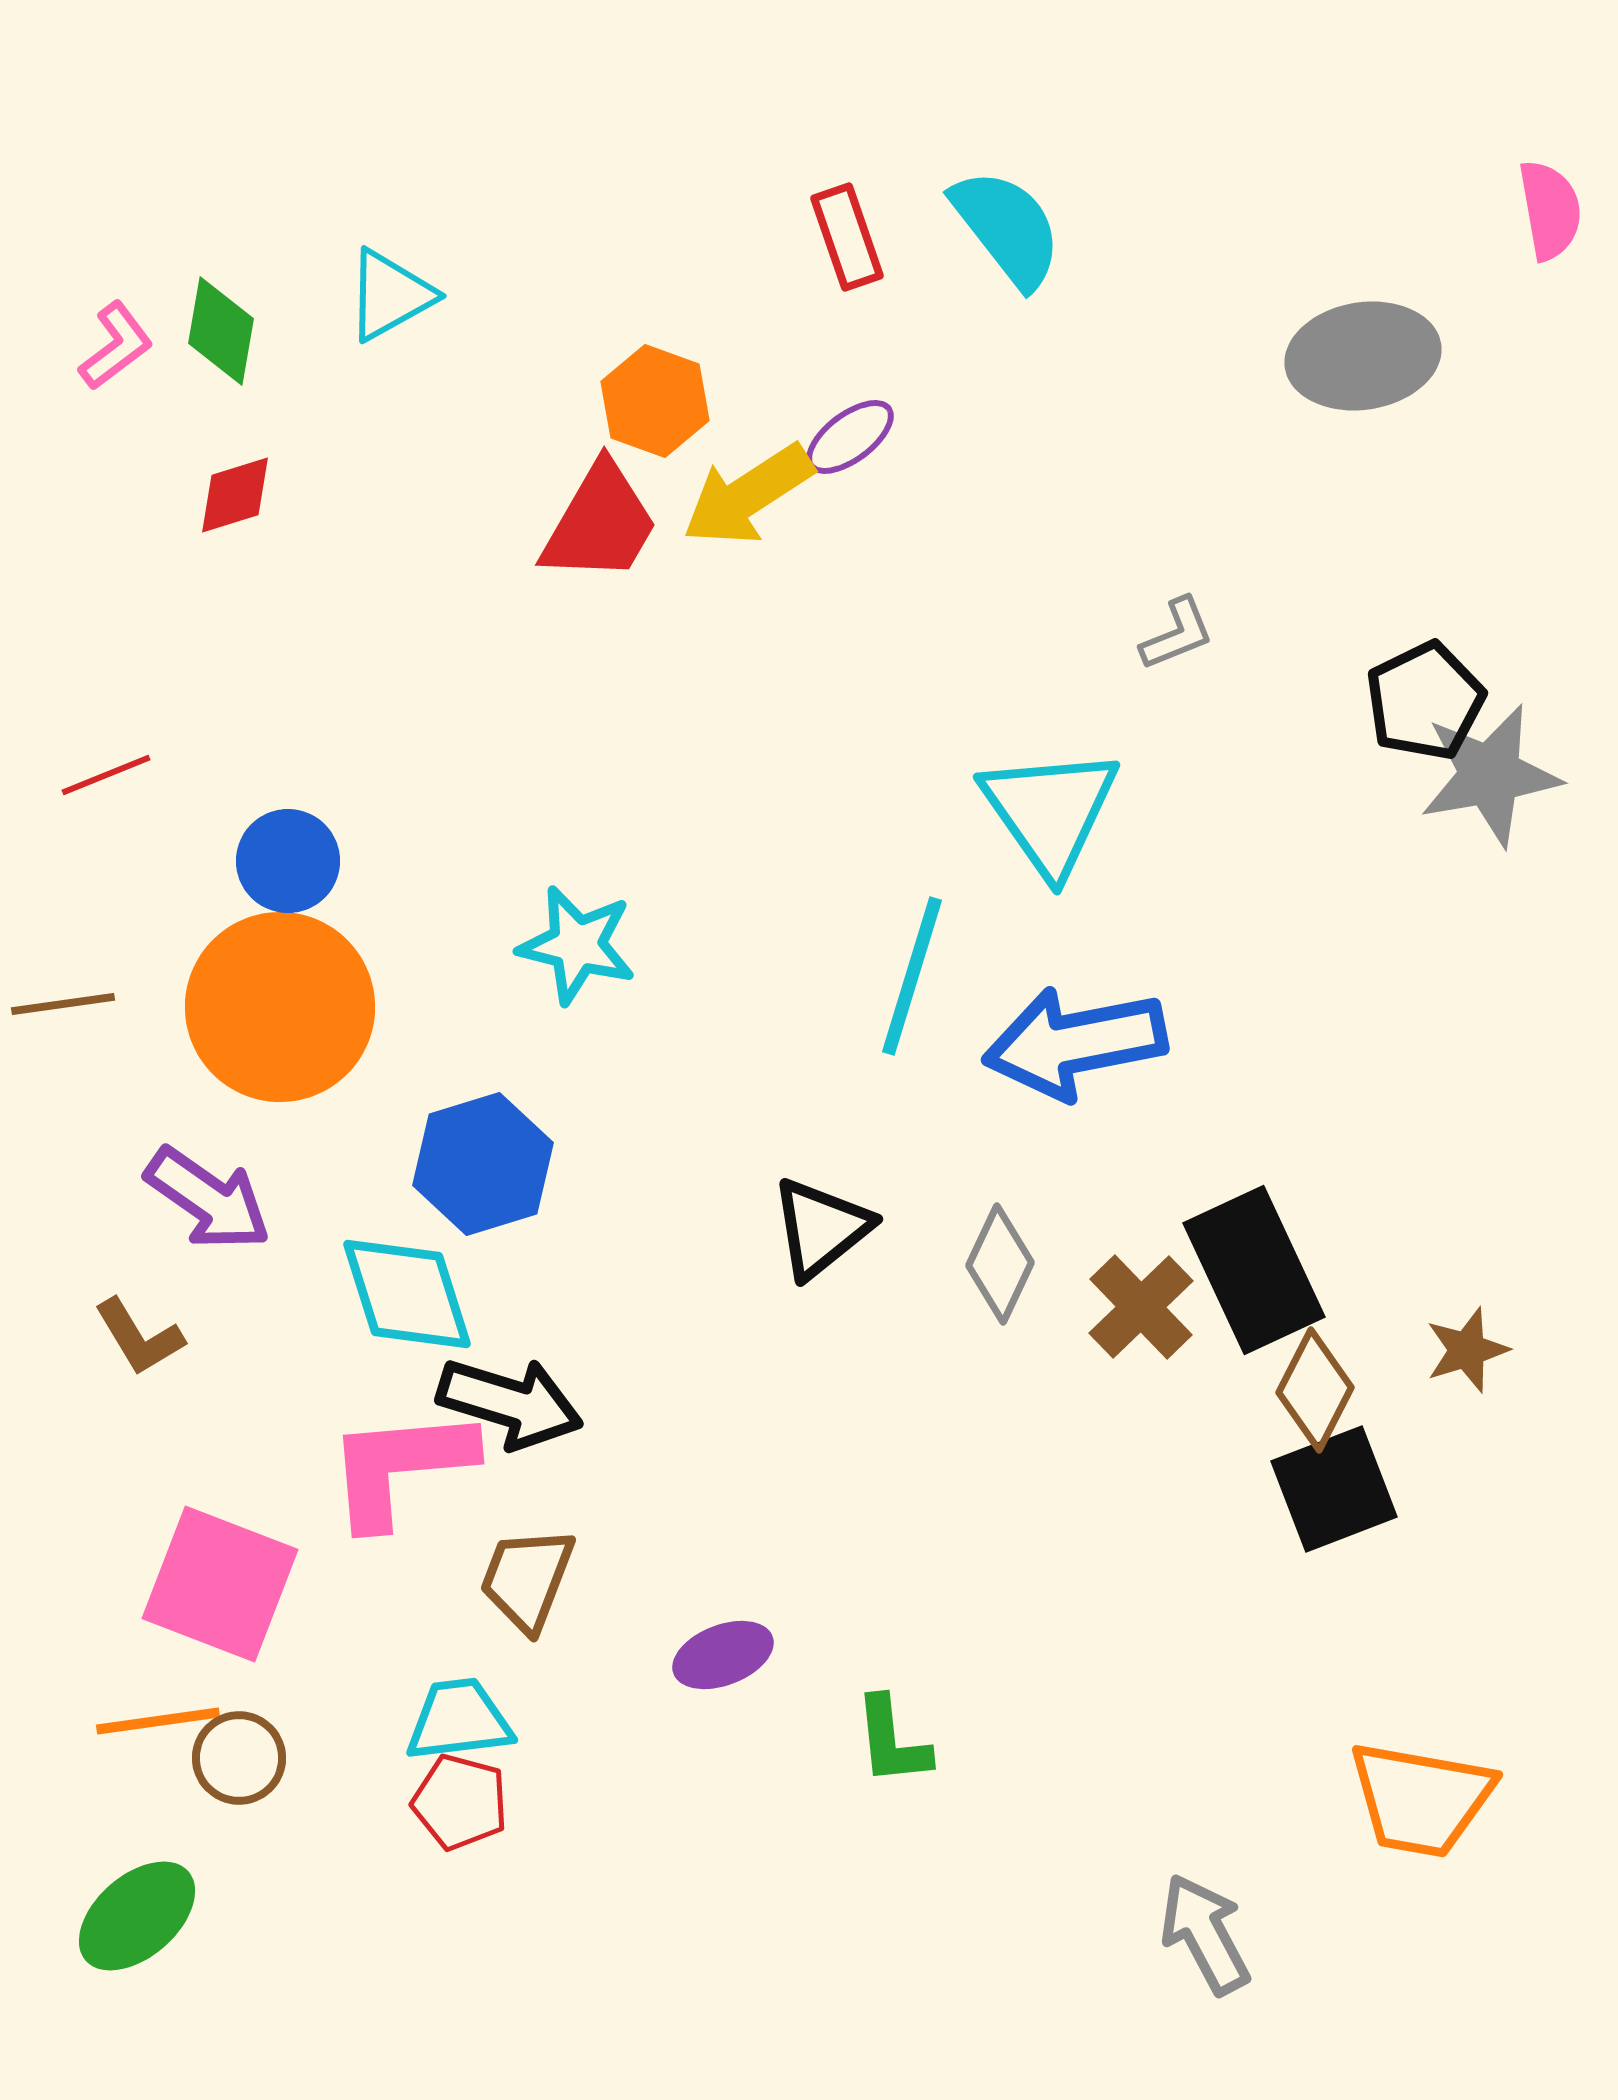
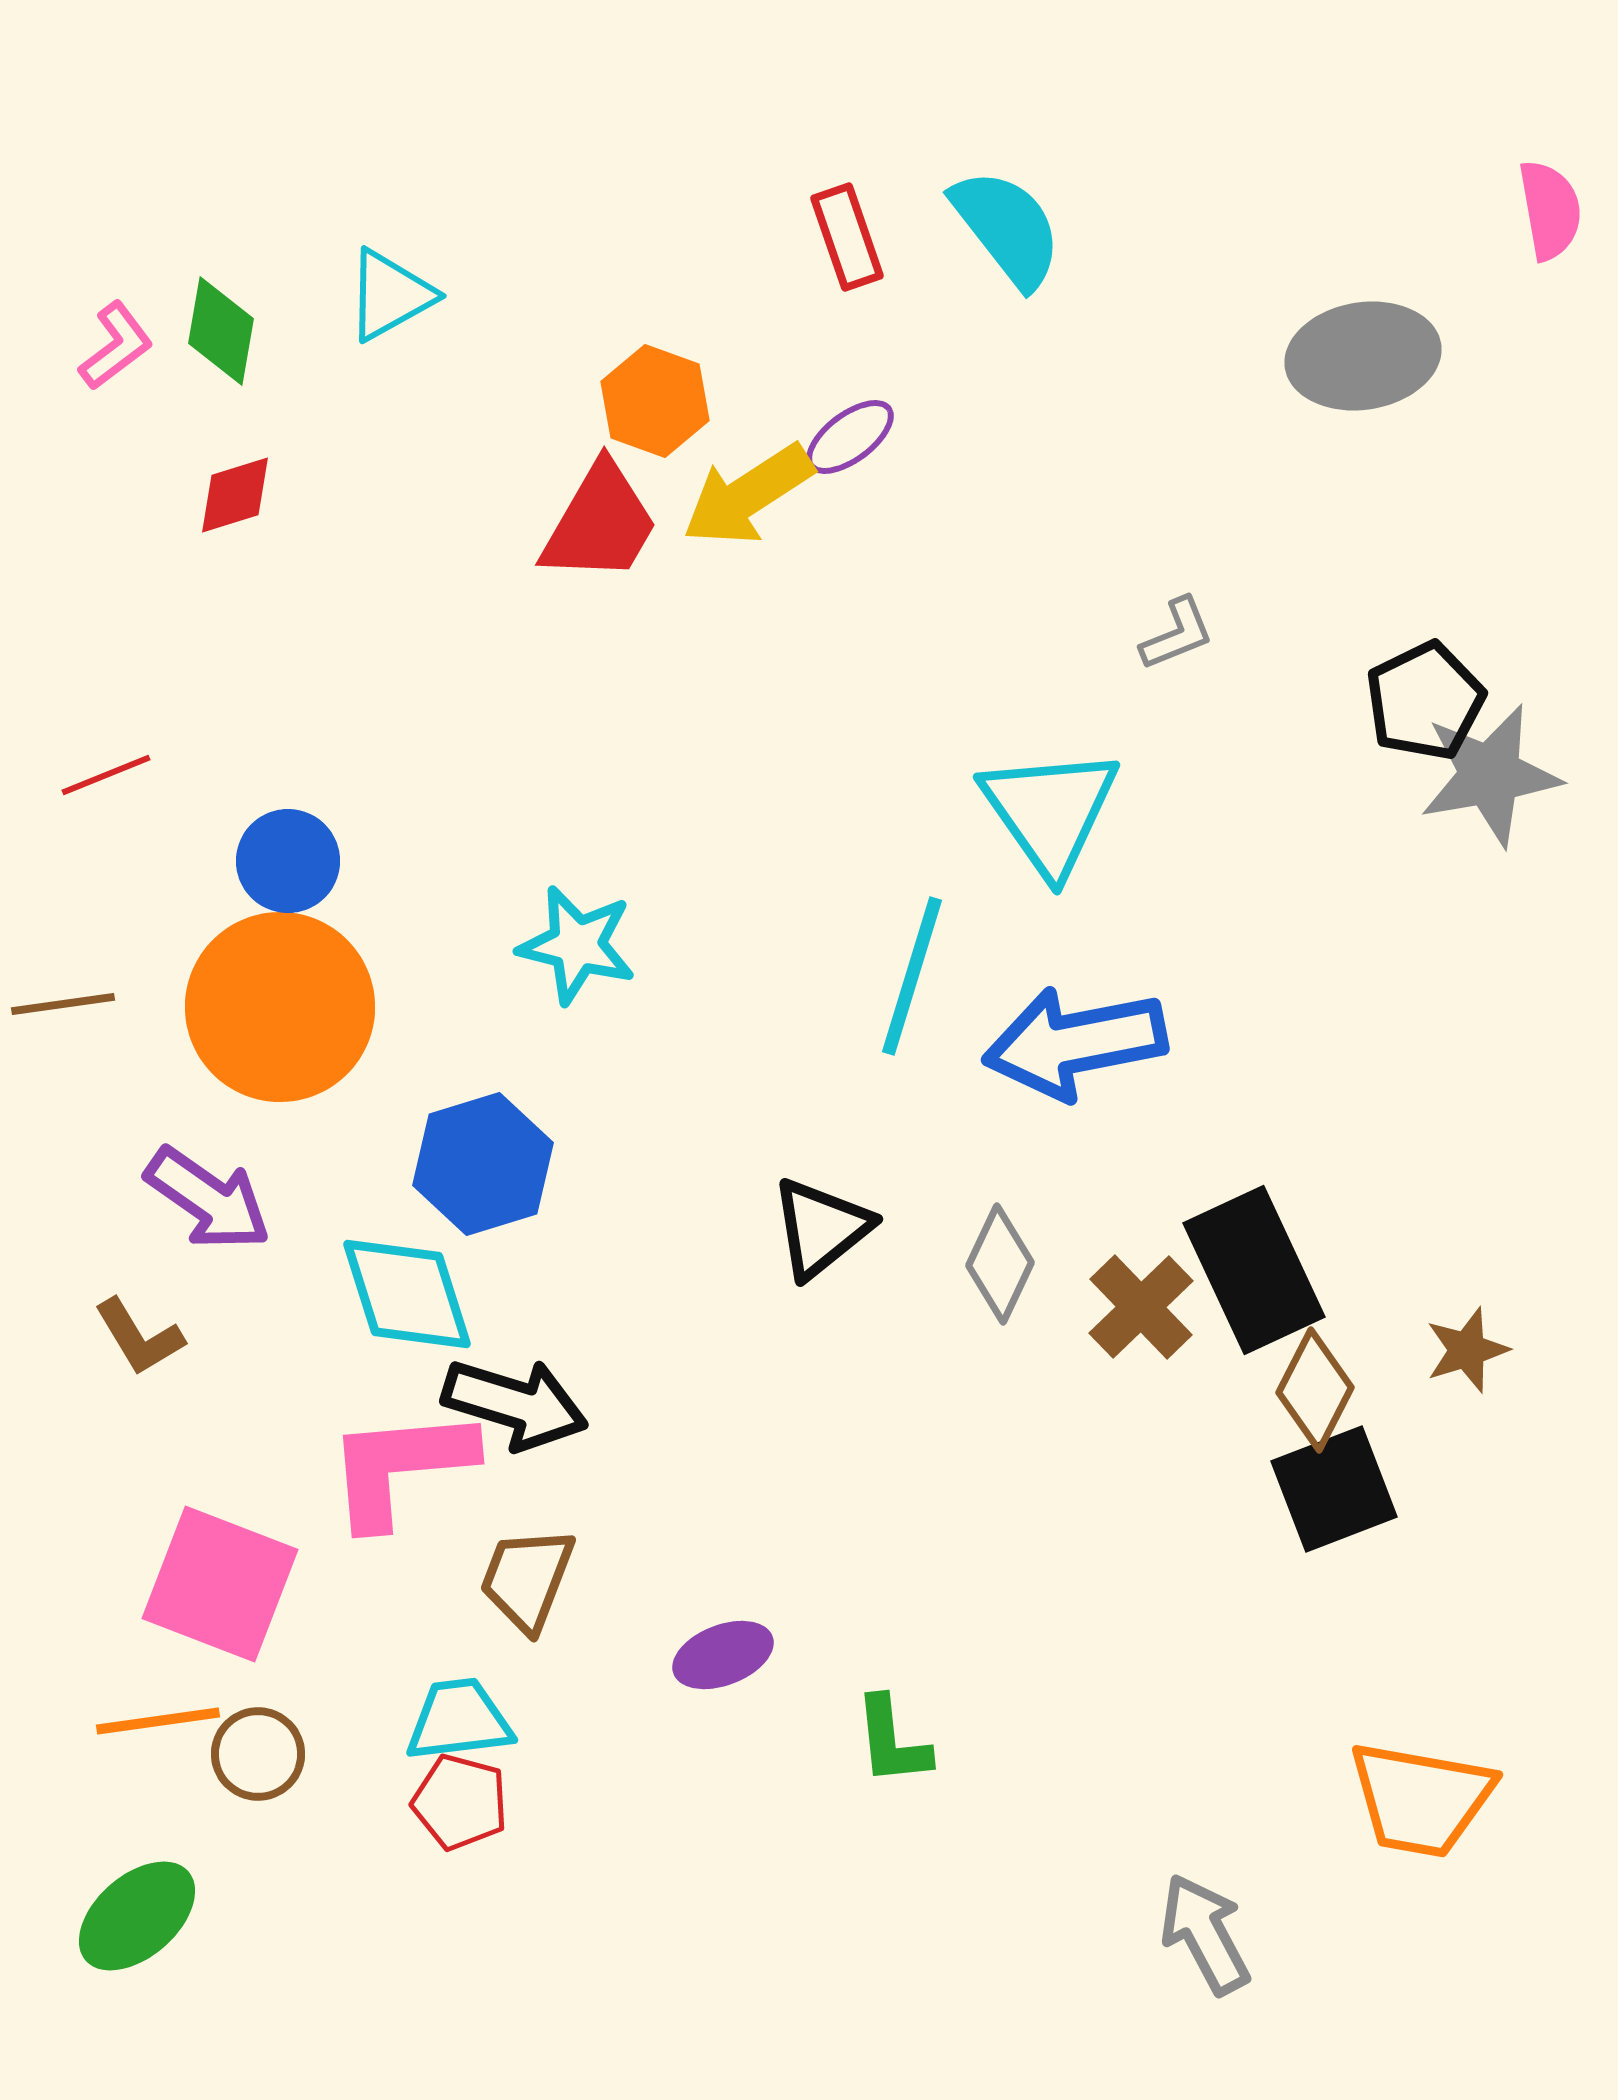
black arrow at (510, 1403): moved 5 px right, 1 px down
brown circle at (239, 1758): moved 19 px right, 4 px up
